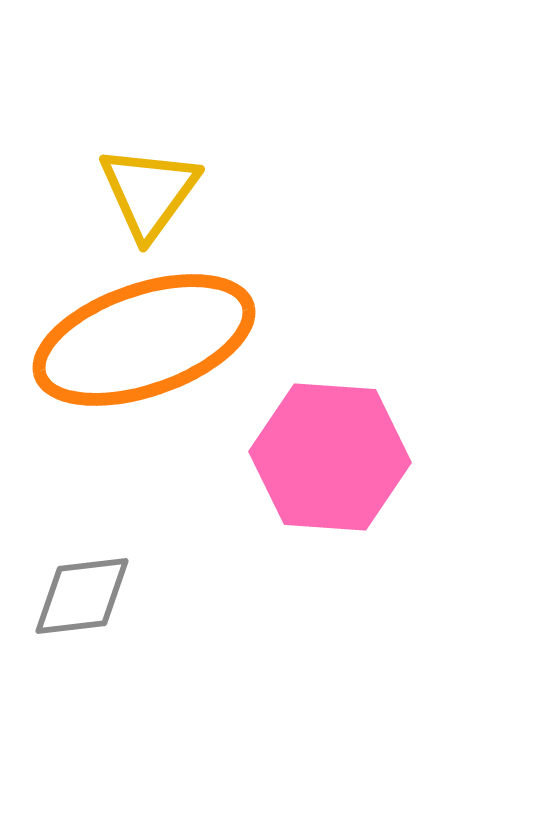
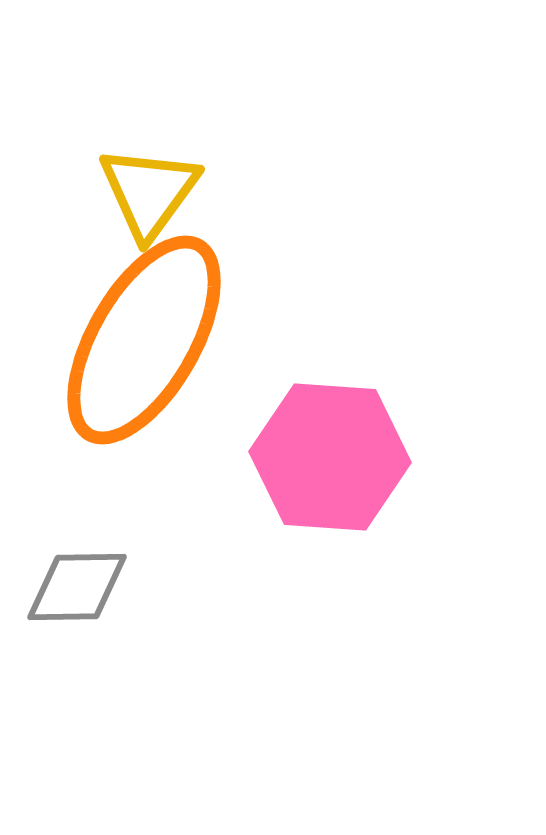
orange ellipse: rotated 41 degrees counterclockwise
gray diamond: moved 5 px left, 9 px up; rotated 6 degrees clockwise
